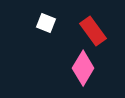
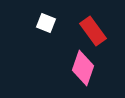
pink diamond: rotated 12 degrees counterclockwise
